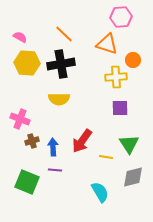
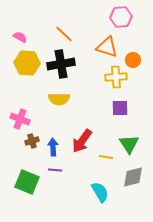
orange triangle: moved 3 px down
